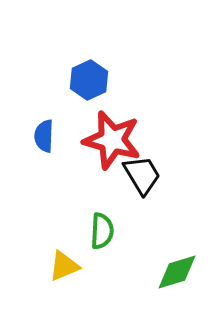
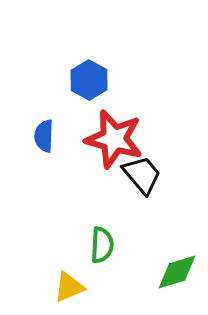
blue hexagon: rotated 6 degrees counterclockwise
red star: moved 2 px right, 1 px up
black trapezoid: rotated 9 degrees counterclockwise
green semicircle: moved 14 px down
yellow triangle: moved 5 px right, 21 px down
